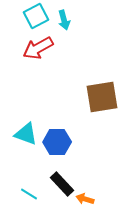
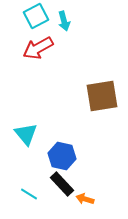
cyan arrow: moved 1 px down
brown square: moved 1 px up
cyan triangle: rotated 30 degrees clockwise
blue hexagon: moved 5 px right, 14 px down; rotated 12 degrees clockwise
